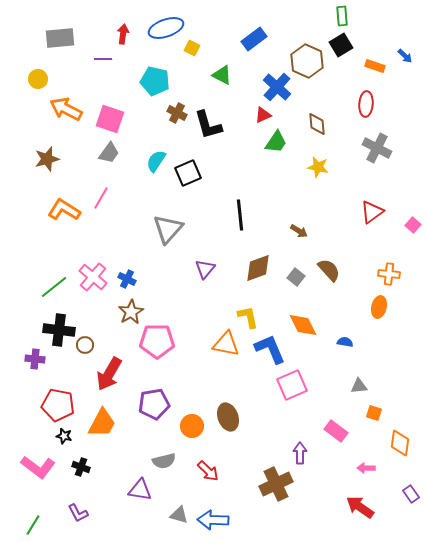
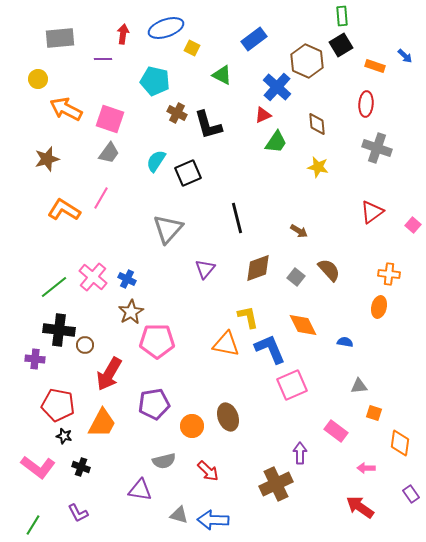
gray cross at (377, 148): rotated 8 degrees counterclockwise
black line at (240, 215): moved 3 px left, 3 px down; rotated 8 degrees counterclockwise
